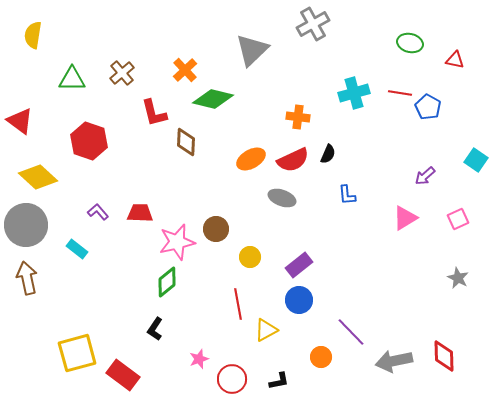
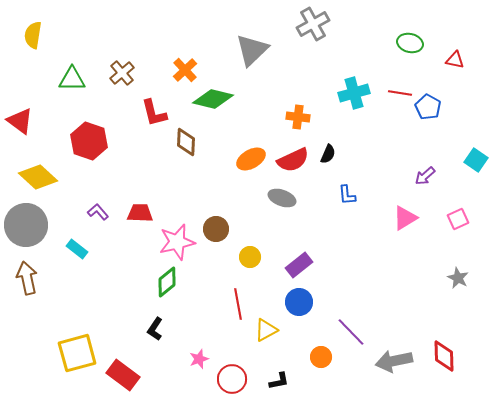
blue circle at (299, 300): moved 2 px down
